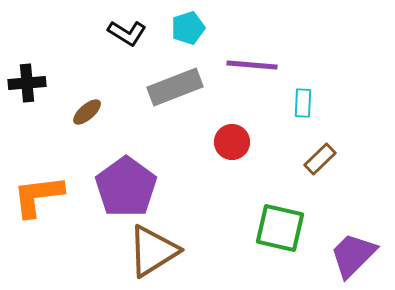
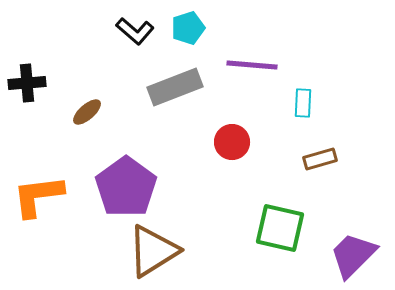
black L-shape: moved 8 px right, 2 px up; rotated 9 degrees clockwise
brown rectangle: rotated 28 degrees clockwise
